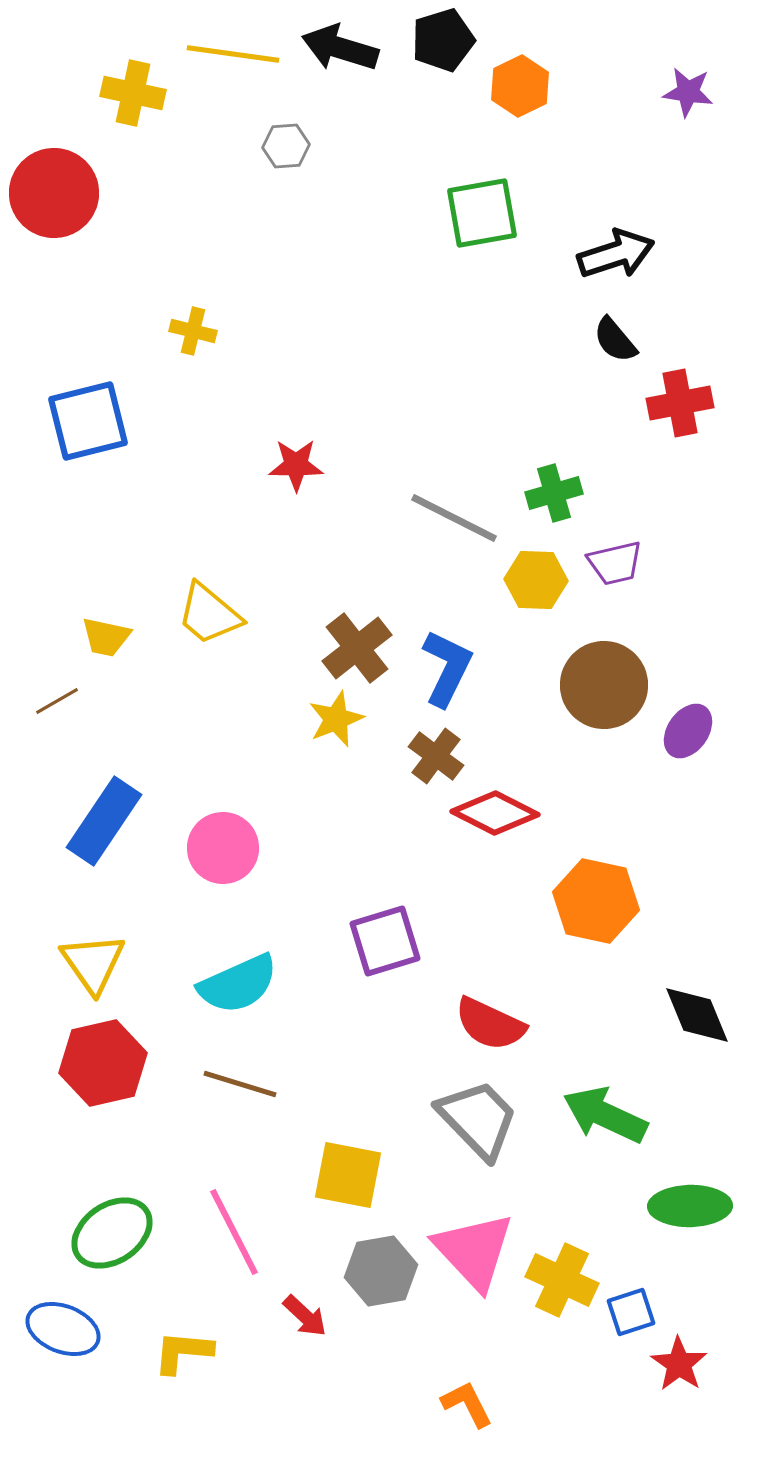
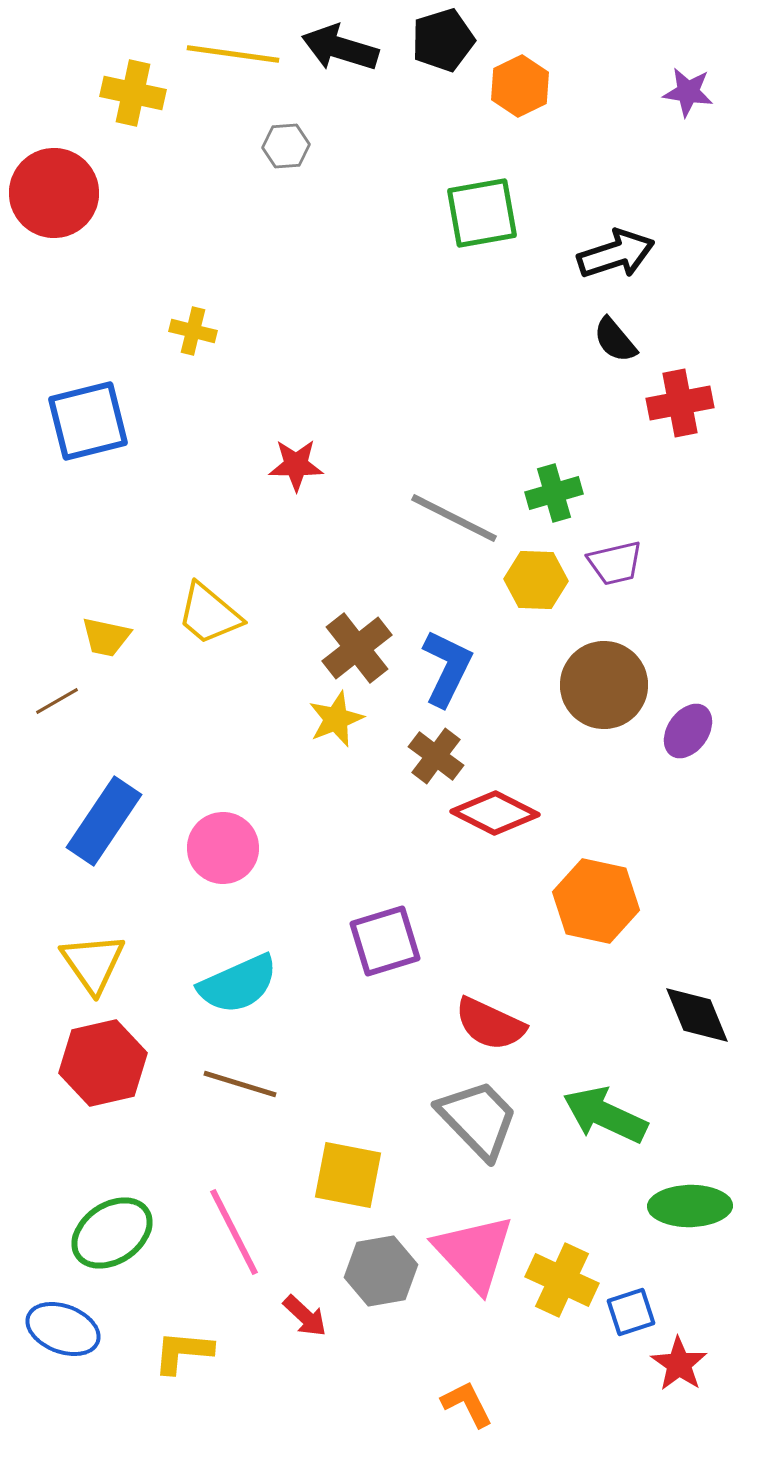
pink triangle at (474, 1251): moved 2 px down
